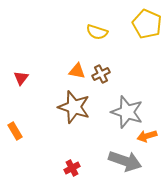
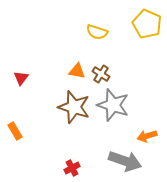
brown cross: rotated 30 degrees counterclockwise
gray star: moved 14 px left, 7 px up
